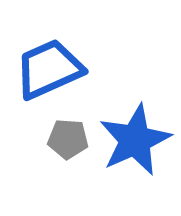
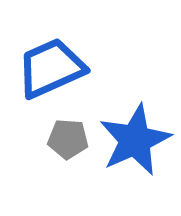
blue trapezoid: moved 2 px right, 1 px up
